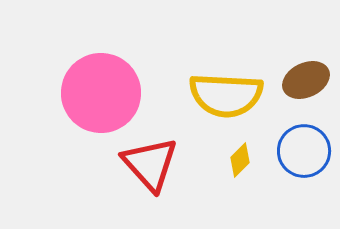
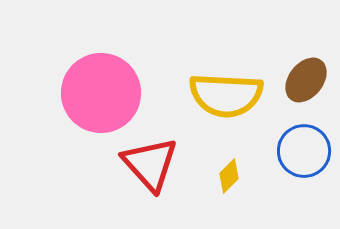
brown ellipse: rotated 27 degrees counterclockwise
yellow diamond: moved 11 px left, 16 px down
